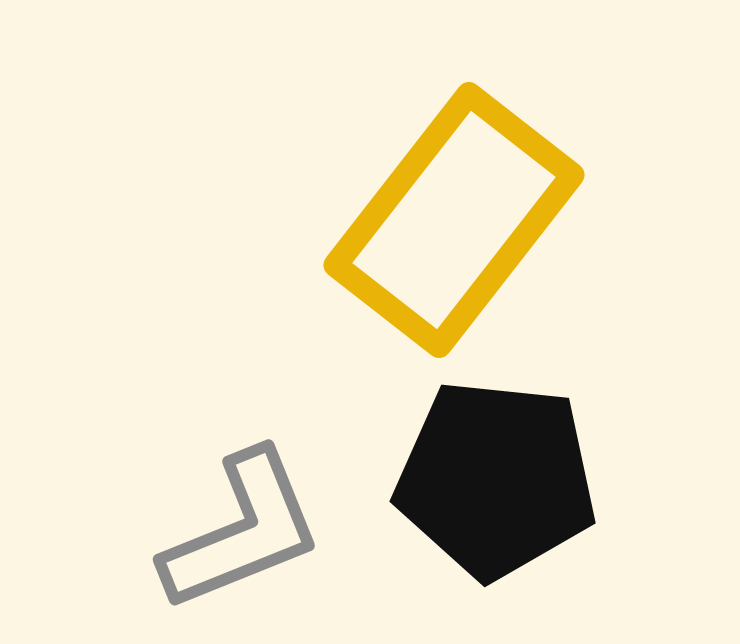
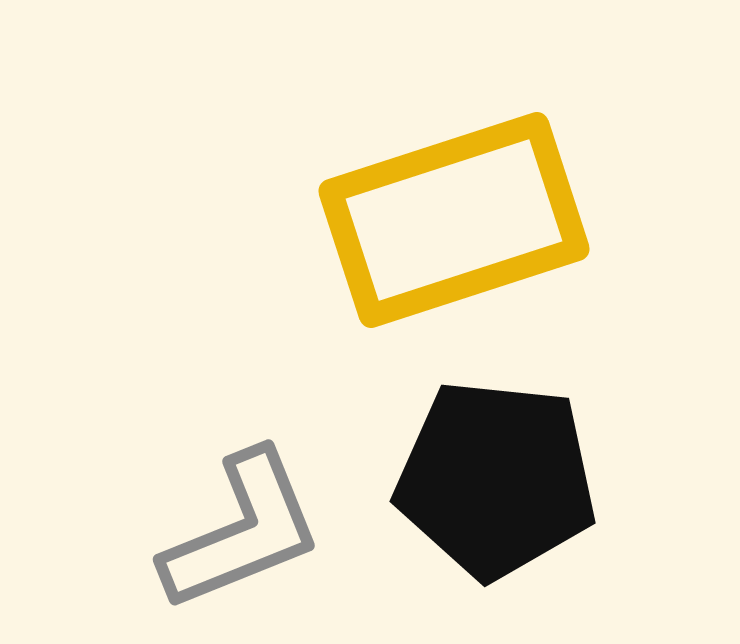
yellow rectangle: rotated 34 degrees clockwise
